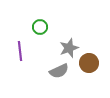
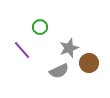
purple line: moved 2 px right, 1 px up; rotated 36 degrees counterclockwise
